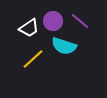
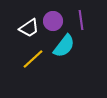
purple line: moved 1 px right, 1 px up; rotated 42 degrees clockwise
cyan semicircle: rotated 70 degrees counterclockwise
